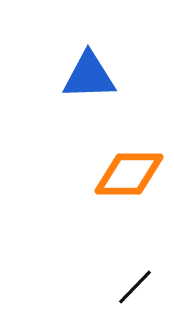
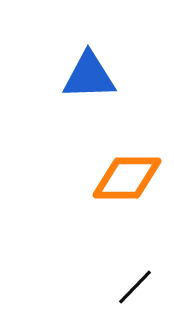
orange diamond: moved 2 px left, 4 px down
